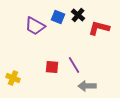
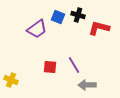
black cross: rotated 24 degrees counterclockwise
purple trapezoid: moved 2 px right, 3 px down; rotated 65 degrees counterclockwise
red square: moved 2 px left
yellow cross: moved 2 px left, 2 px down
gray arrow: moved 1 px up
